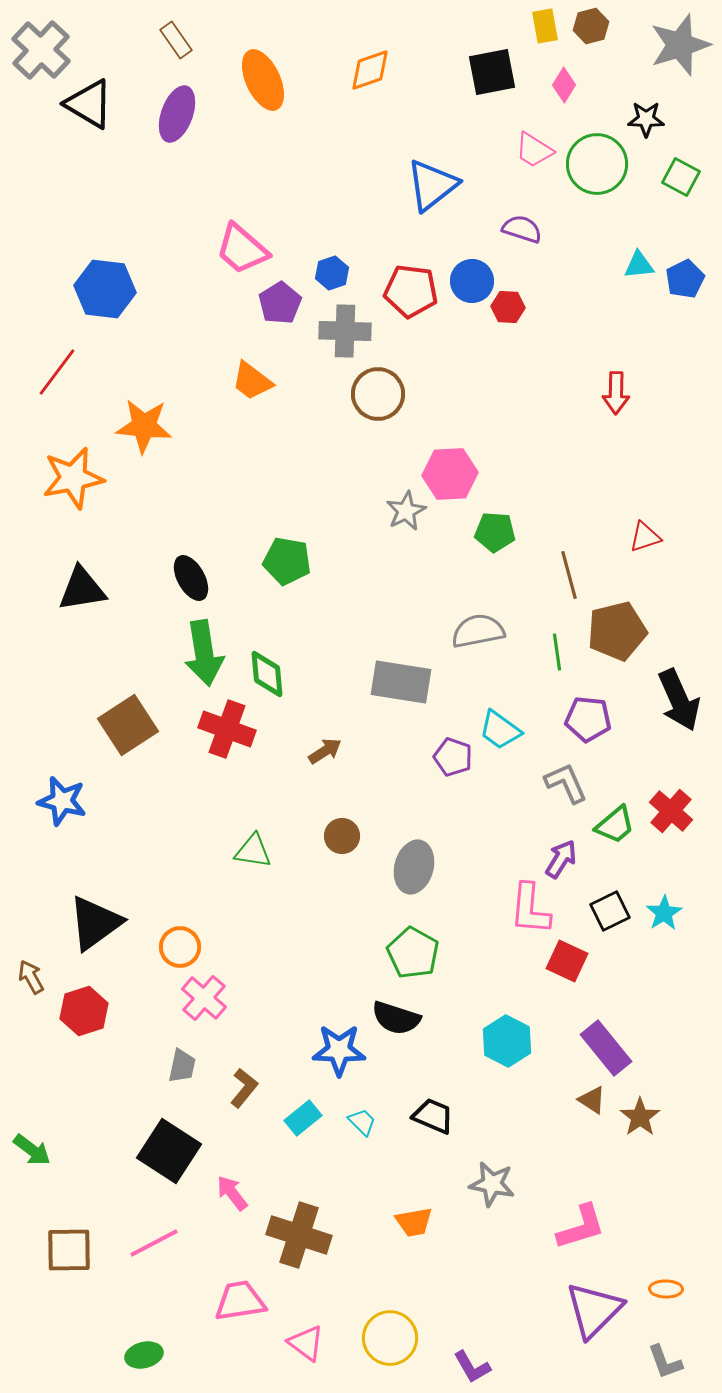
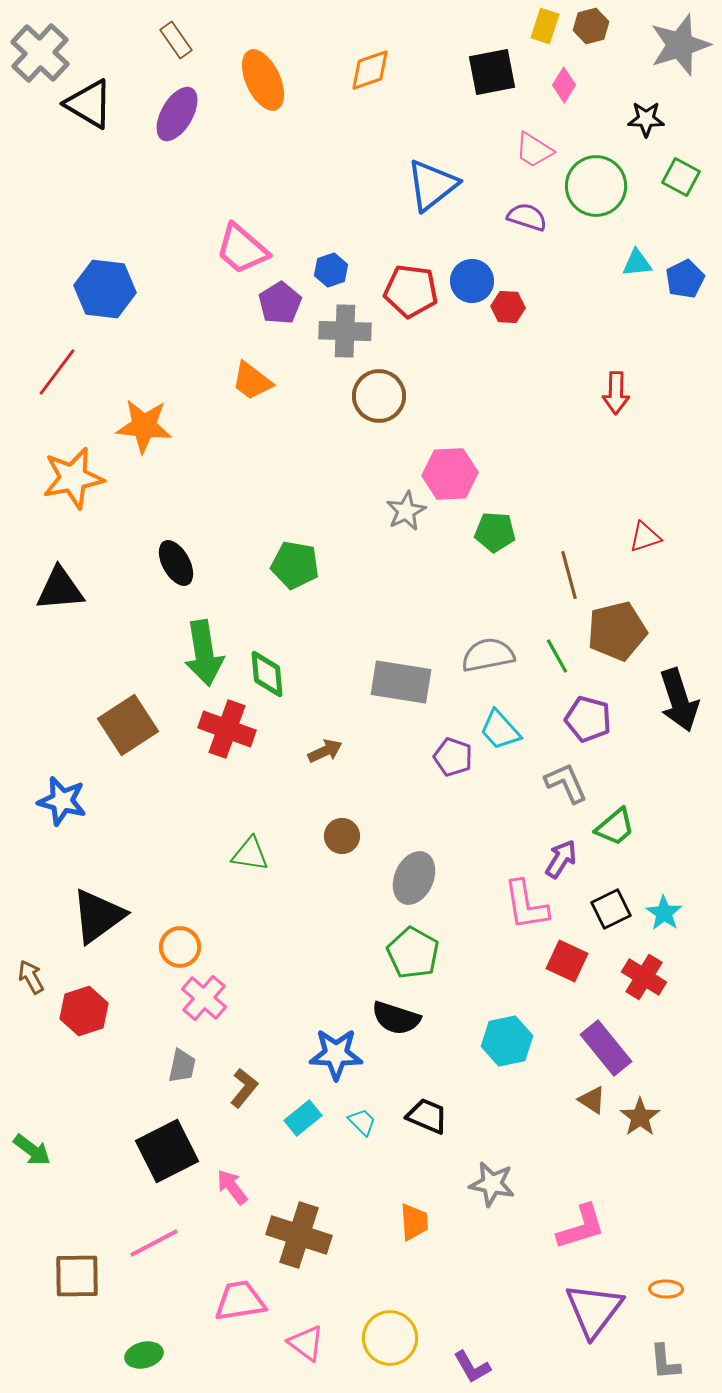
yellow rectangle at (545, 26): rotated 28 degrees clockwise
gray cross at (41, 50): moved 1 px left, 3 px down
purple ellipse at (177, 114): rotated 10 degrees clockwise
green circle at (597, 164): moved 1 px left, 22 px down
purple semicircle at (522, 229): moved 5 px right, 12 px up
cyan triangle at (639, 265): moved 2 px left, 2 px up
blue hexagon at (332, 273): moved 1 px left, 3 px up
brown circle at (378, 394): moved 1 px right, 2 px down
green pentagon at (287, 561): moved 8 px right, 4 px down
black ellipse at (191, 578): moved 15 px left, 15 px up
black triangle at (82, 589): moved 22 px left; rotated 4 degrees clockwise
gray semicircle at (478, 631): moved 10 px right, 24 px down
green line at (557, 652): moved 4 px down; rotated 21 degrees counterclockwise
black arrow at (679, 700): rotated 6 degrees clockwise
purple pentagon at (588, 719): rotated 9 degrees clockwise
cyan trapezoid at (500, 730): rotated 12 degrees clockwise
brown arrow at (325, 751): rotated 8 degrees clockwise
red cross at (671, 811): moved 27 px left, 166 px down; rotated 9 degrees counterclockwise
green trapezoid at (615, 825): moved 2 px down
green triangle at (253, 851): moved 3 px left, 3 px down
gray ellipse at (414, 867): moved 11 px down; rotated 9 degrees clockwise
pink L-shape at (530, 909): moved 4 px left, 4 px up; rotated 14 degrees counterclockwise
black square at (610, 911): moved 1 px right, 2 px up
cyan star at (664, 913): rotated 6 degrees counterclockwise
black triangle at (95, 923): moved 3 px right, 7 px up
cyan hexagon at (507, 1041): rotated 21 degrees clockwise
blue star at (339, 1050): moved 3 px left, 4 px down
black trapezoid at (433, 1116): moved 6 px left
black square at (169, 1151): moved 2 px left; rotated 30 degrees clockwise
pink arrow at (232, 1193): moved 6 px up
orange trapezoid at (414, 1222): rotated 84 degrees counterclockwise
brown square at (69, 1250): moved 8 px right, 26 px down
purple triangle at (594, 1310): rotated 8 degrees counterclockwise
gray L-shape at (665, 1362): rotated 15 degrees clockwise
